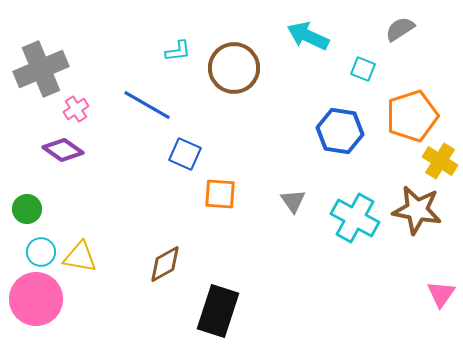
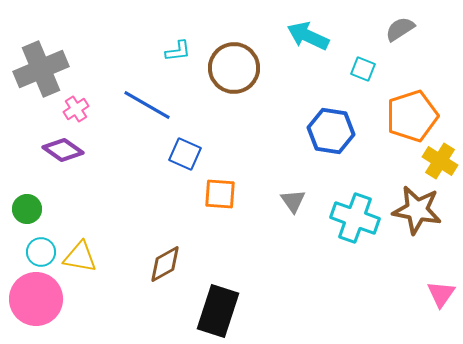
blue hexagon: moved 9 px left
cyan cross: rotated 9 degrees counterclockwise
